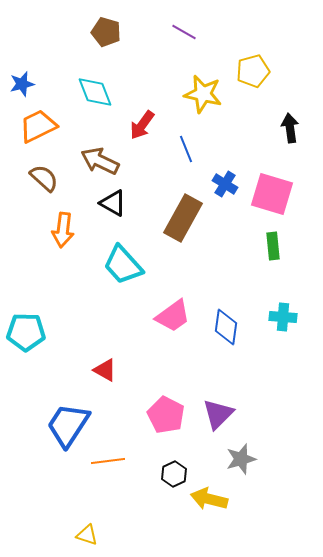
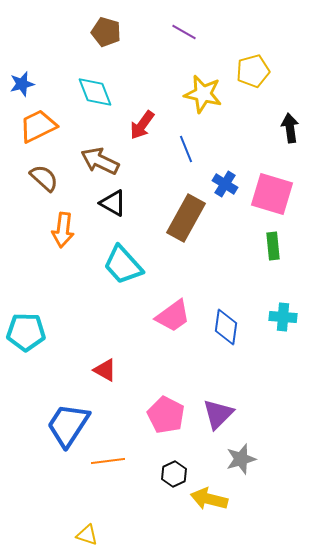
brown rectangle: moved 3 px right
